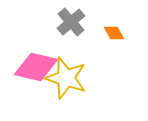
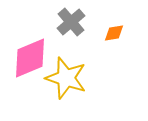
orange diamond: rotated 70 degrees counterclockwise
pink diamond: moved 6 px left, 9 px up; rotated 36 degrees counterclockwise
